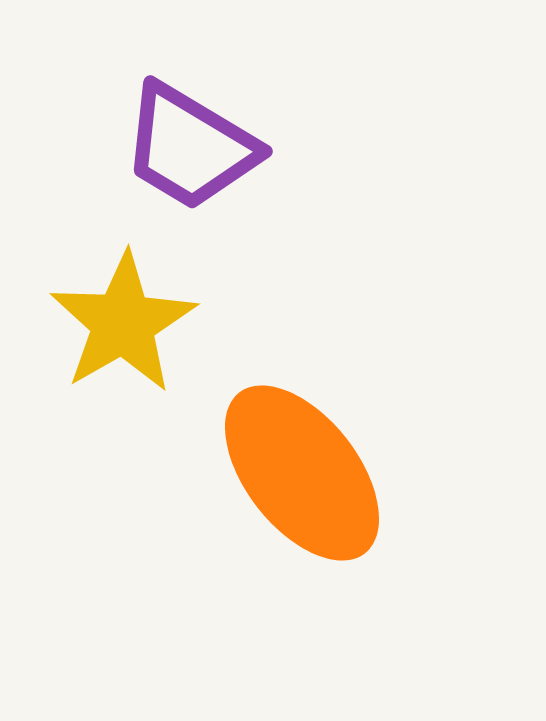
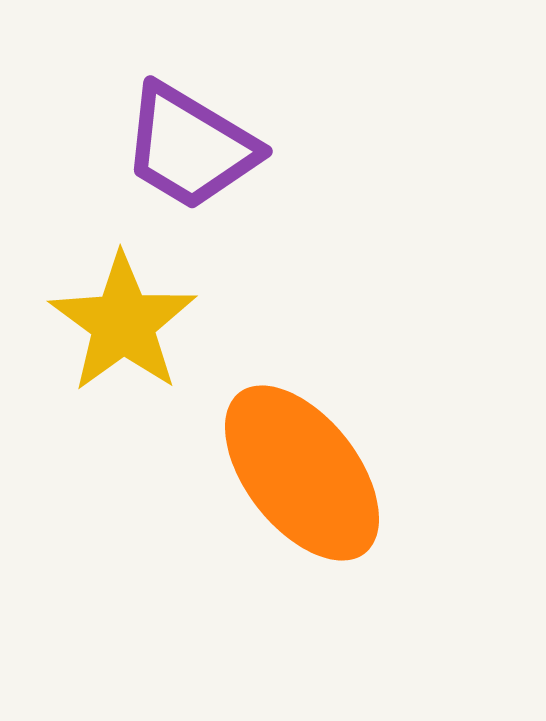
yellow star: rotated 6 degrees counterclockwise
